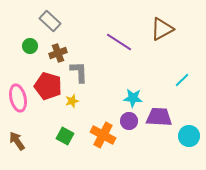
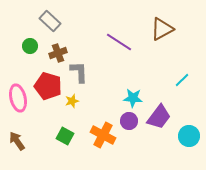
purple trapezoid: rotated 124 degrees clockwise
